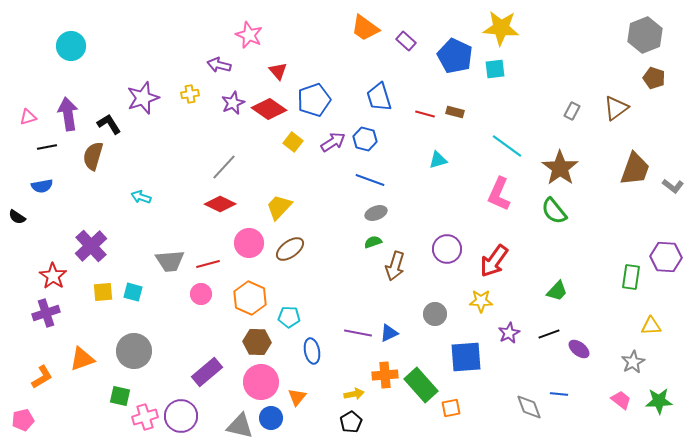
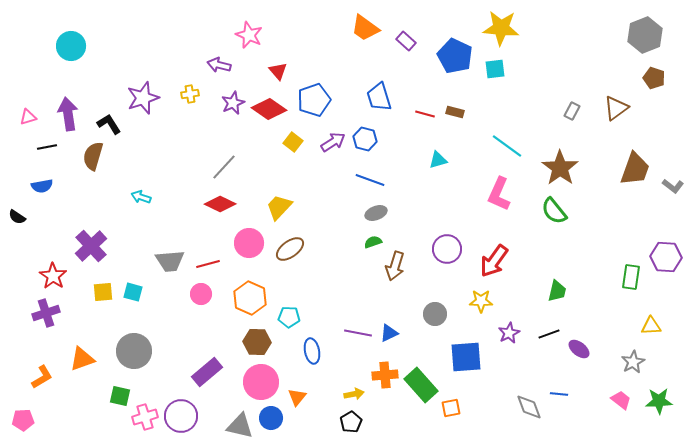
green trapezoid at (557, 291): rotated 30 degrees counterclockwise
pink pentagon at (23, 420): rotated 10 degrees clockwise
